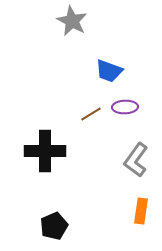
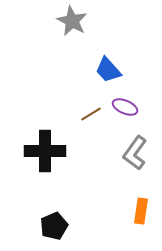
blue trapezoid: moved 1 px left, 1 px up; rotated 28 degrees clockwise
purple ellipse: rotated 25 degrees clockwise
gray L-shape: moved 1 px left, 7 px up
